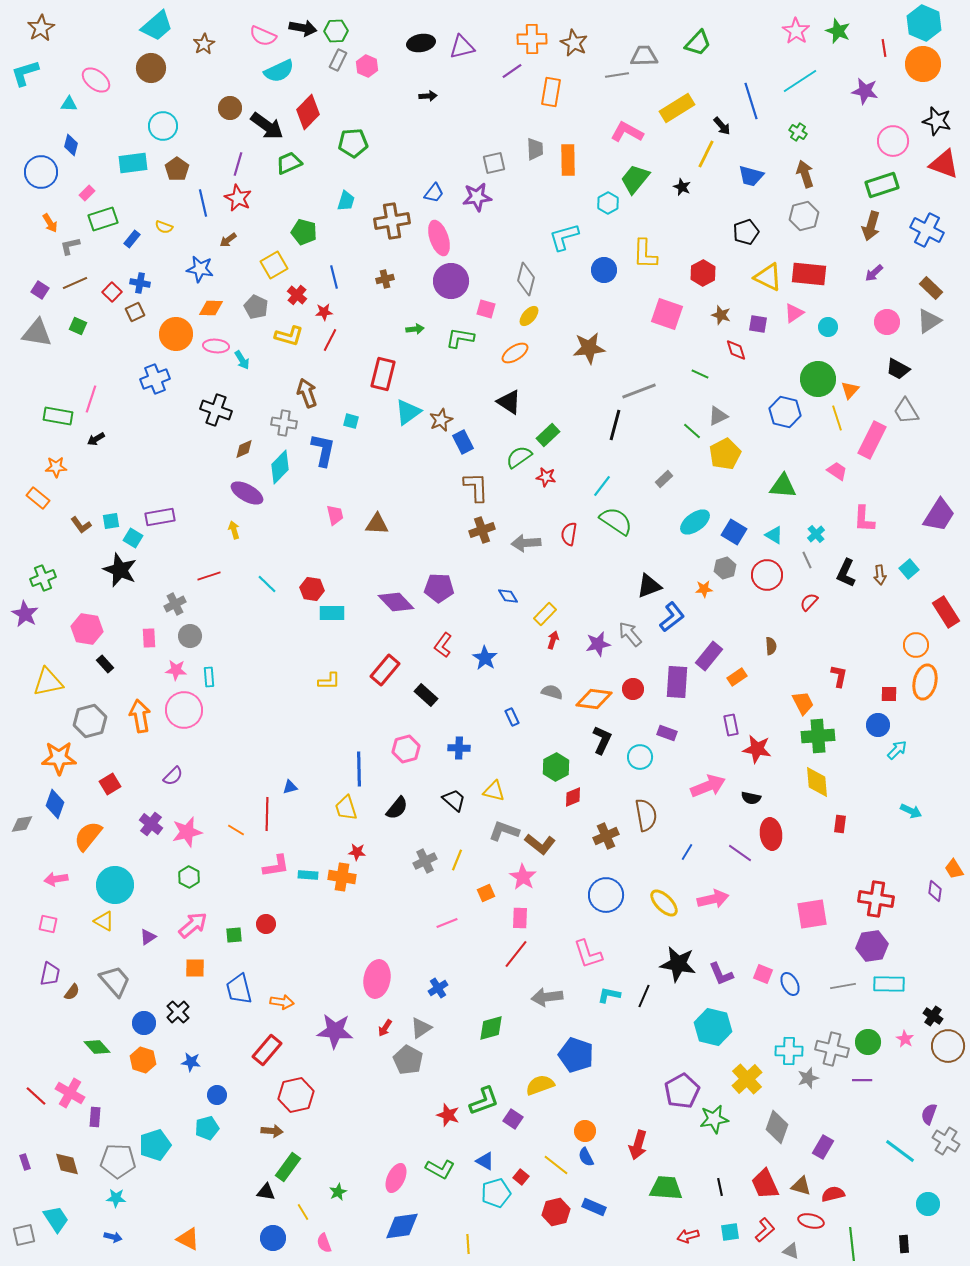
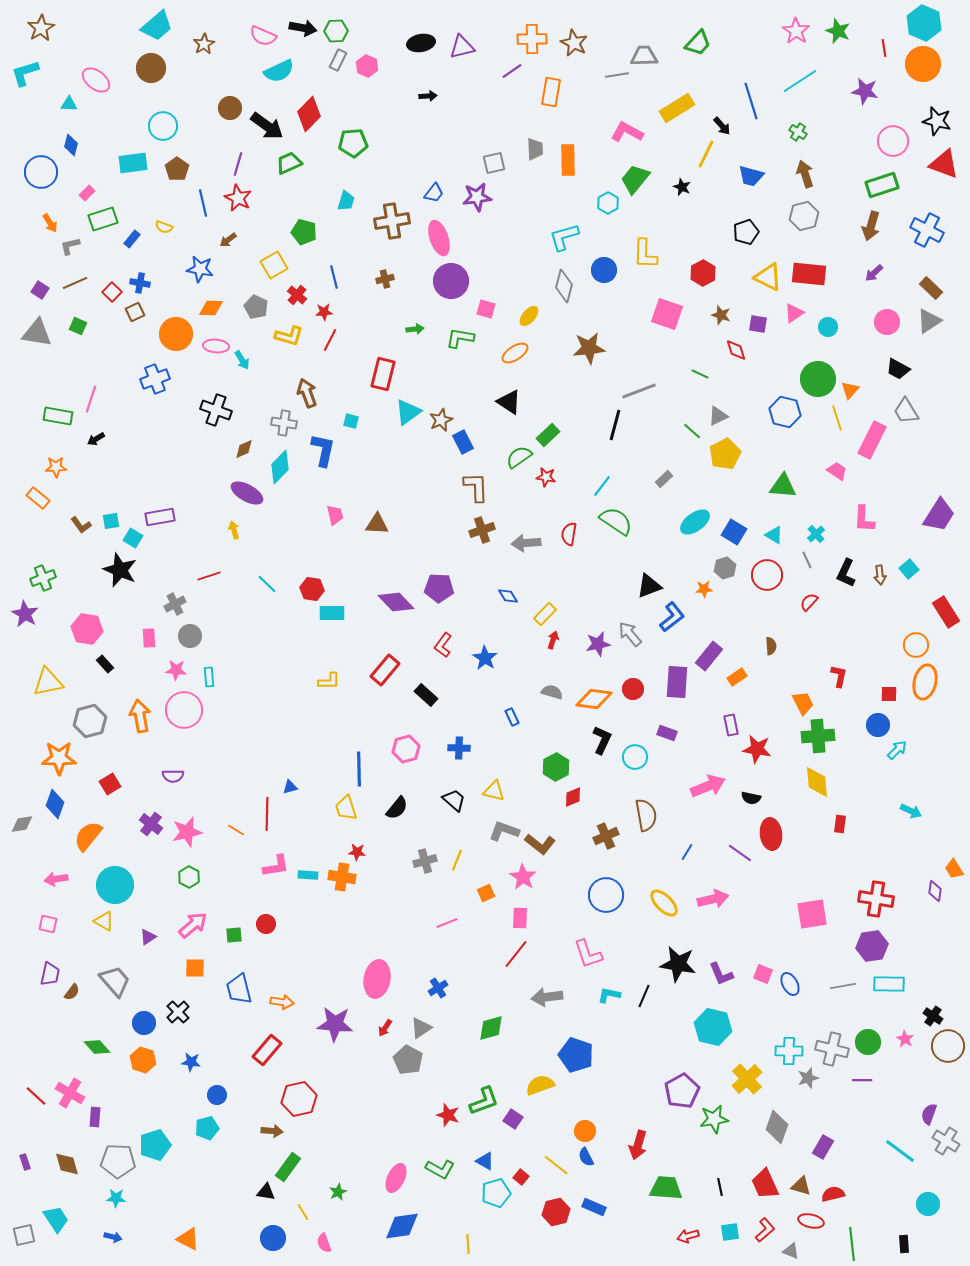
red diamond at (308, 112): moved 1 px right, 2 px down
gray diamond at (526, 279): moved 38 px right, 7 px down
cyan circle at (640, 757): moved 5 px left
purple semicircle at (173, 776): rotated 45 degrees clockwise
gray cross at (425, 861): rotated 10 degrees clockwise
purple star at (335, 1031): moved 7 px up
red hexagon at (296, 1095): moved 3 px right, 4 px down
